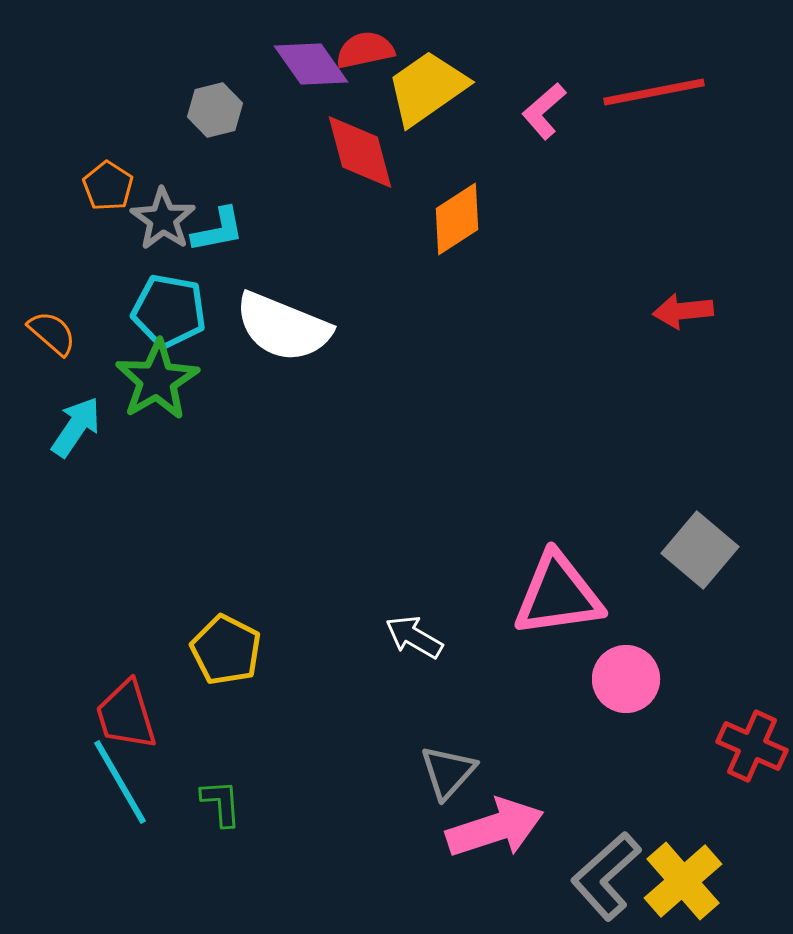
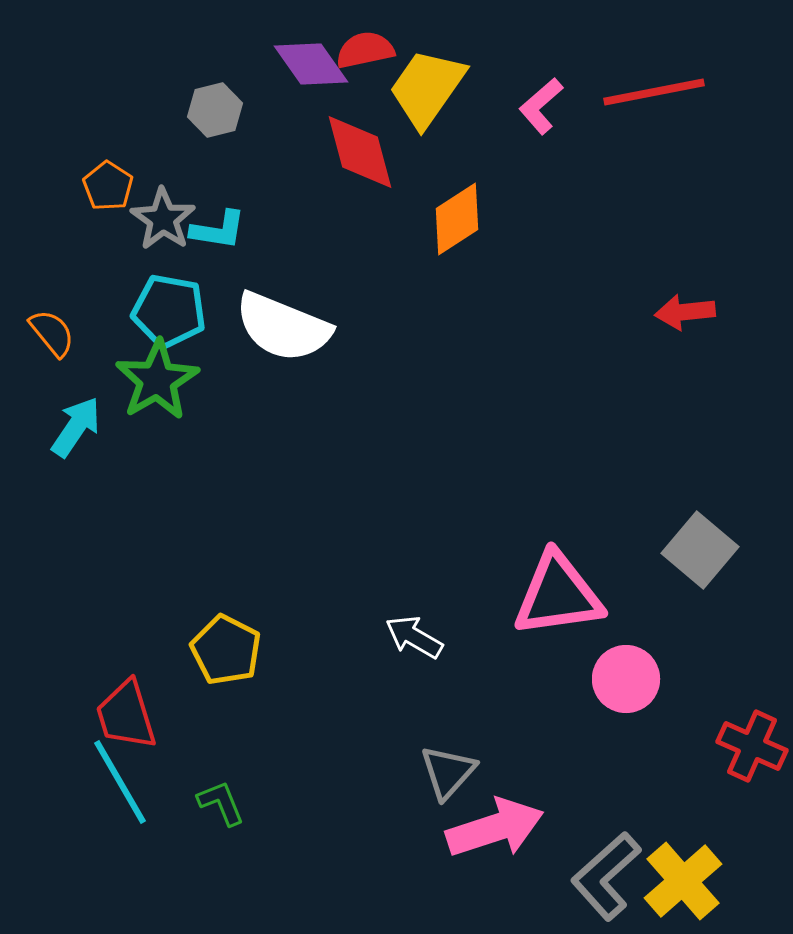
yellow trapezoid: rotated 20 degrees counterclockwise
pink L-shape: moved 3 px left, 5 px up
cyan L-shape: rotated 20 degrees clockwise
red arrow: moved 2 px right, 1 px down
orange semicircle: rotated 10 degrees clockwise
green L-shape: rotated 18 degrees counterclockwise
